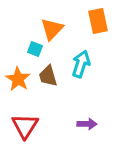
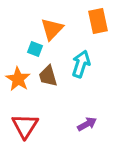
purple arrow: rotated 30 degrees counterclockwise
